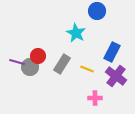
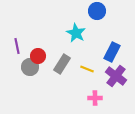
purple line: moved 16 px up; rotated 63 degrees clockwise
